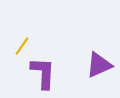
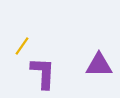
purple triangle: rotated 24 degrees clockwise
